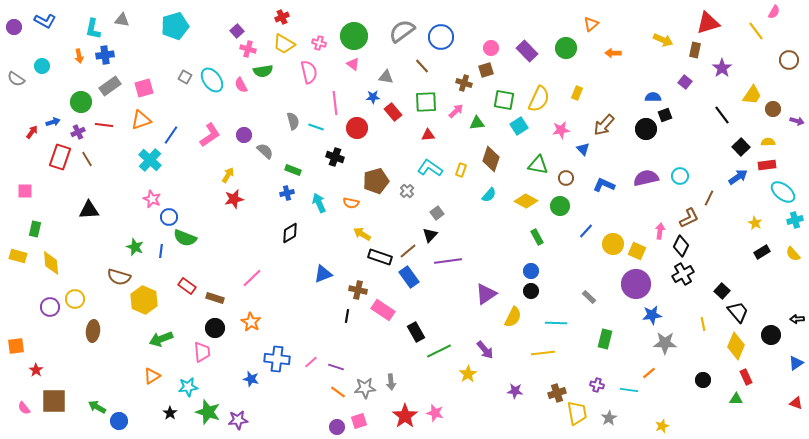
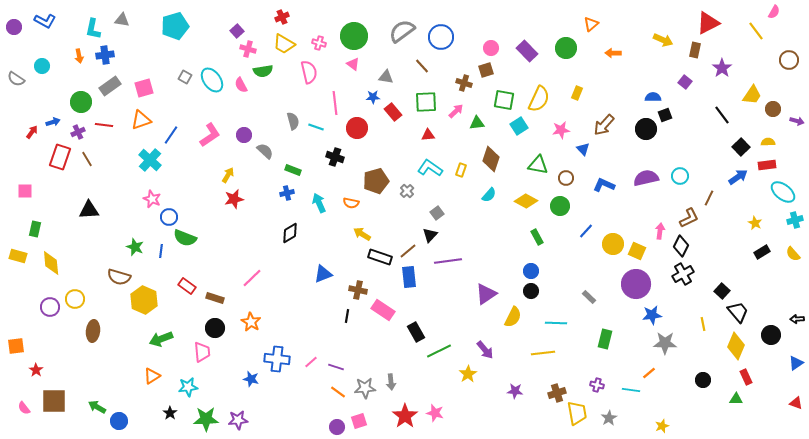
red triangle at (708, 23): rotated 10 degrees counterclockwise
blue rectangle at (409, 277): rotated 30 degrees clockwise
cyan line at (629, 390): moved 2 px right
green star at (208, 412): moved 2 px left, 7 px down; rotated 20 degrees counterclockwise
